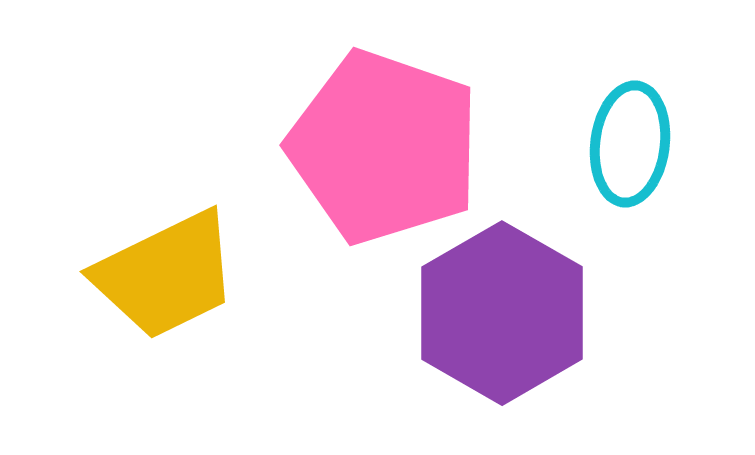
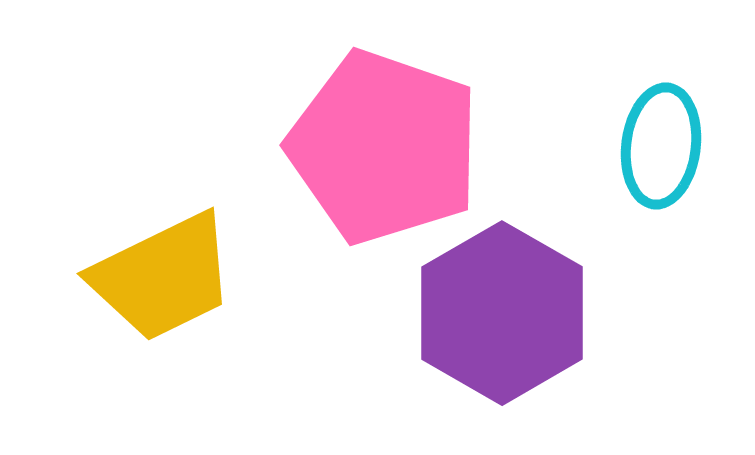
cyan ellipse: moved 31 px right, 2 px down
yellow trapezoid: moved 3 px left, 2 px down
